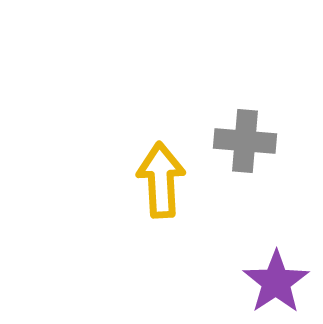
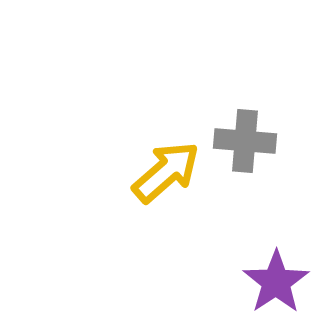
yellow arrow: moved 5 px right, 8 px up; rotated 52 degrees clockwise
